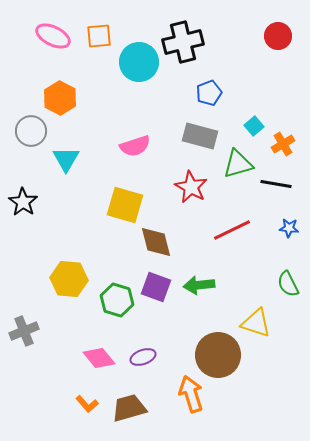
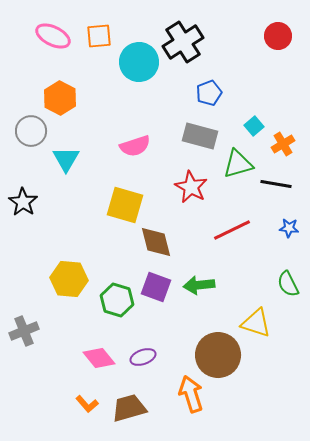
black cross: rotated 18 degrees counterclockwise
